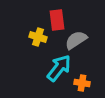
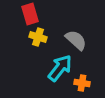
red rectangle: moved 27 px left, 6 px up; rotated 10 degrees counterclockwise
gray semicircle: rotated 75 degrees clockwise
cyan arrow: moved 1 px right
